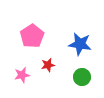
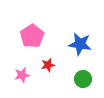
green circle: moved 1 px right, 2 px down
